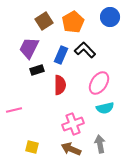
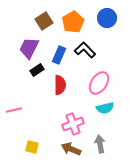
blue circle: moved 3 px left, 1 px down
blue rectangle: moved 2 px left
black rectangle: rotated 16 degrees counterclockwise
